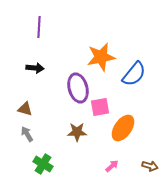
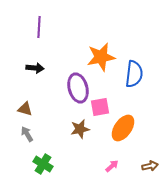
blue semicircle: rotated 32 degrees counterclockwise
brown star: moved 3 px right, 3 px up; rotated 12 degrees counterclockwise
brown arrow: rotated 28 degrees counterclockwise
